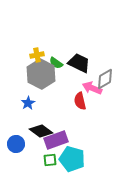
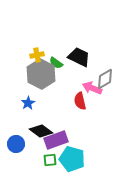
black trapezoid: moved 6 px up
